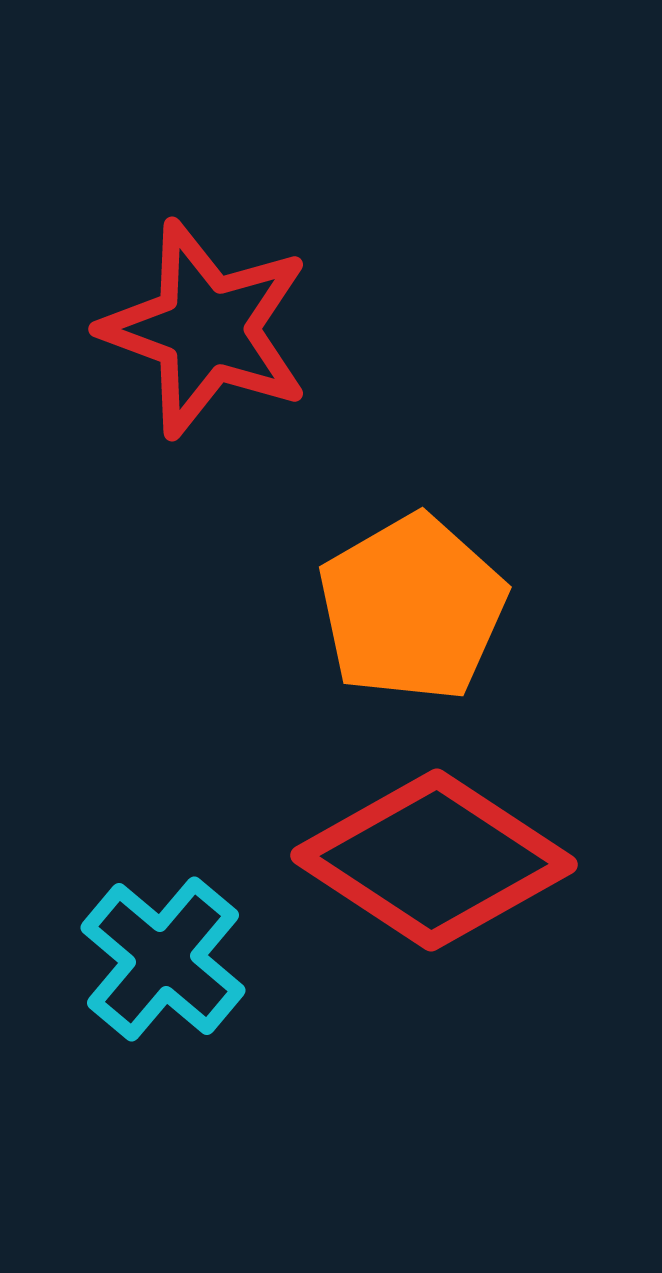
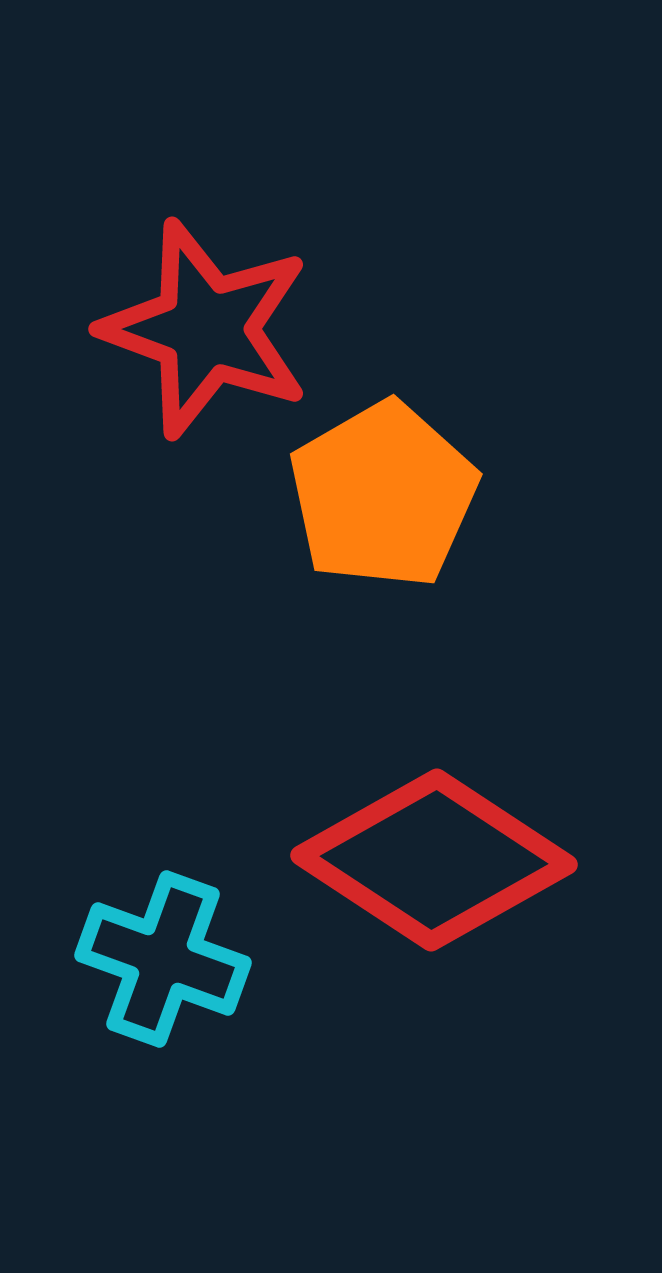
orange pentagon: moved 29 px left, 113 px up
cyan cross: rotated 20 degrees counterclockwise
